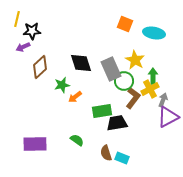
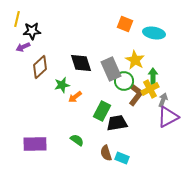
brown L-shape: moved 3 px right, 3 px up
green rectangle: rotated 54 degrees counterclockwise
